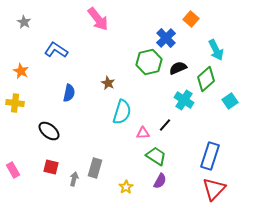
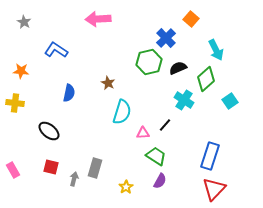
pink arrow: rotated 125 degrees clockwise
orange star: rotated 21 degrees counterclockwise
